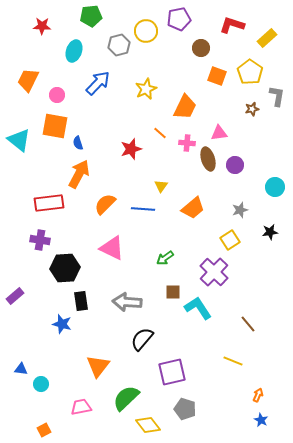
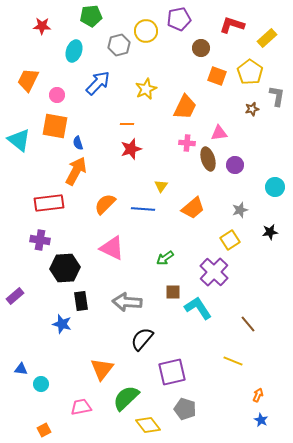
orange line at (160, 133): moved 33 px left, 9 px up; rotated 40 degrees counterclockwise
orange arrow at (79, 174): moved 3 px left, 3 px up
orange triangle at (98, 366): moved 4 px right, 3 px down
